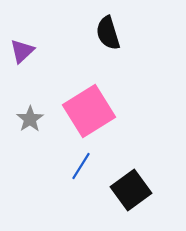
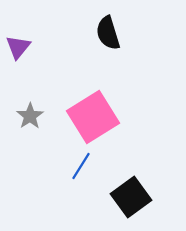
purple triangle: moved 4 px left, 4 px up; rotated 8 degrees counterclockwise
pink square: moved 4 px right, 6 px down
gray star: moved 3 px up
black square: moved 7 px down
